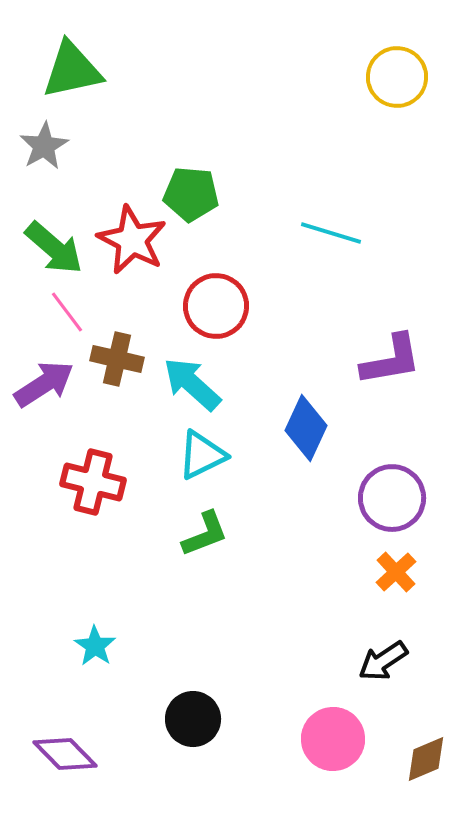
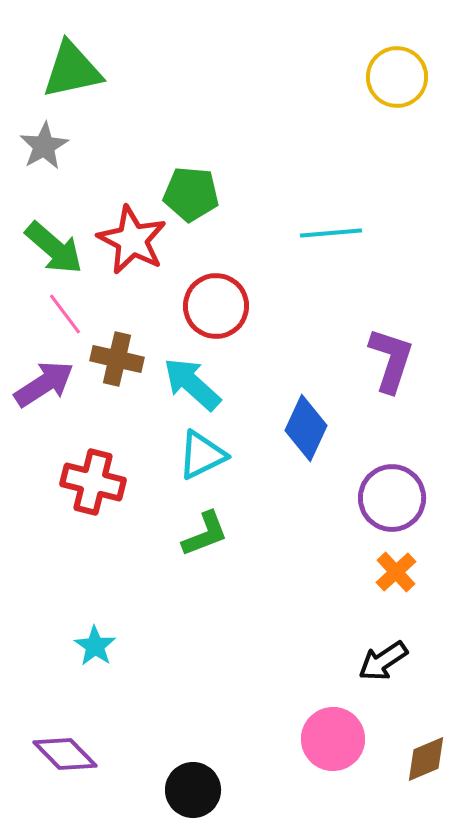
cyan line: rotated 22 degrees counterclockwise
pink line: moved 2 px left, 2 px down
purple L-shape: rotated 62 degrees counterclockwise
black circle: moved 71 px down
